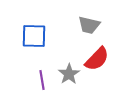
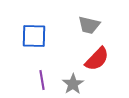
gray star: moved 4 px right, 10 px down
